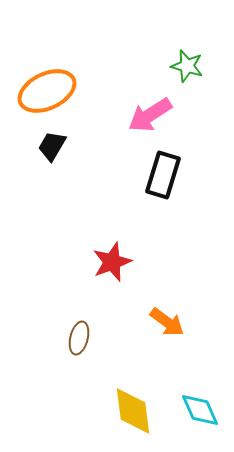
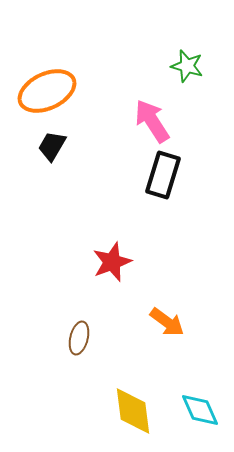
pink arrow: moved 2 px right, 6 px down; rotated 90 degrees clockwise
